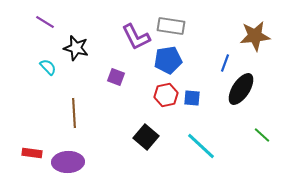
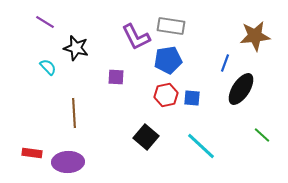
purple square: rotated 18 degrees counterclockwise
